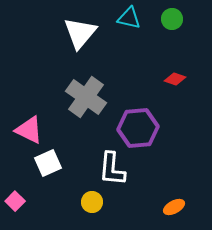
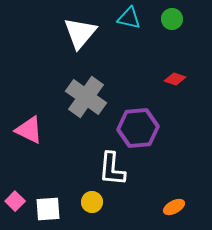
white square: moved 46 px down; rotated 20 degrees clockwise
